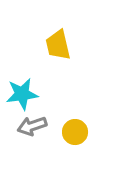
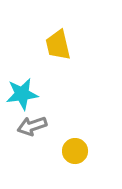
yellow circle: moved 19 px down
